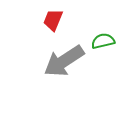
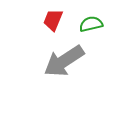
green semicircle: moved 12 px left, 17 px up
